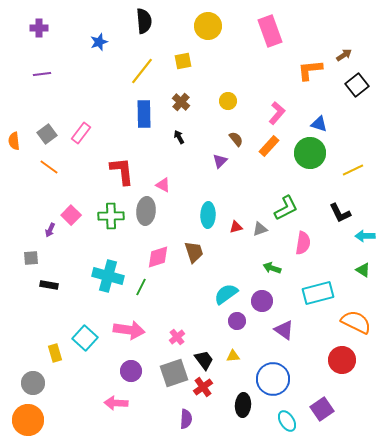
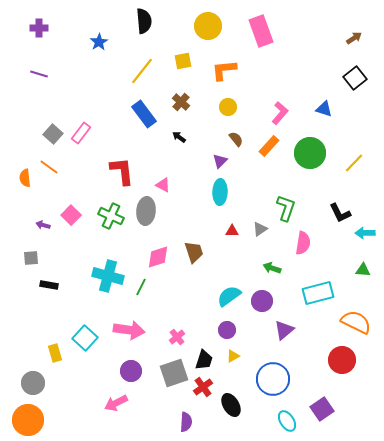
pink rectangle at (270, 31): moved 9 px left
blue star at (99, 42): rotated 12 degrees counterclockwise
brown arrow at (344, 55): moved 10 px right, 17 px up
orange L-shape at (310, 70): moved 86 px left
purple line at (42, 74): moved 3 px left; rotated 24 degrees clockwise
black square at (357, 85): moved 2 px left, 7 px up
yellow circle at (228, 101): moved 6 px down
pink L-shape at (277, 113): moved 3 px right
blue rectangle at (144, 114): rotated 36 degrees counterclockwise
blue triangle at (319, 124): moved 5 px right, 15 px up
gray square at (47, 134): moved 6 px right; rotated 12 degrees counterclockwise
black arrow at (179, 137): rotated 24 degrees counterclockwise
orange semicircle at (14, 141): moved 11 px right, 37 px down
yellow line at (353, 170): moved 1 px right, 7 px up; rotated 20 degrees counterclockwise
green L-shape at (286, 208): rotated 44 degrees counterclockwise
cyan ellipse at (208, 215): moved 12 px right, 23 px up
green cross at (111, 216): rotated 25 degrees clockwise
red triangle at (236, 227): moved 4 px left, 4 px down; rotated 16 degrees clockwise
gray triangle at (260, 229): rotated 14 degrees counterclockwise
purple arrow at (50, 230): moved 7 px left, 5 px up; rotated 80 degrees clockwise
cyan arrow at (365, 236): moved 3 px up
green triangle at (363, 270): rotated 28 degrees counterclockwise
cyan semicircle at (226, 294): moved 3 px right, 2 px down
purple circle at (237, 321): moved 10 px left, 9 px down
purple triangle at (284, 330): rotated 45 degrees clockwise
yellow triangle at (233, 356): rotated 24 degrees counterclockwise
black trapezoid at (204, 360): rotated 55 degrees clockwise
pink arrow at (116, 403): rotated 30 degrees counterclockwise
black ellipse at (243, 405): moved 12 px left; rotated 35 degrees counterclockwise
purple semicircle at (186, 419): moved 3 px down
